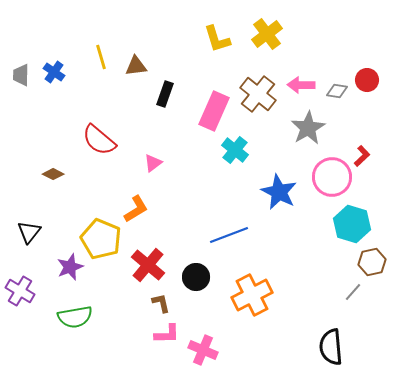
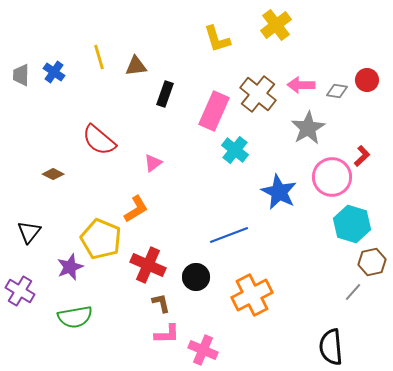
yellow cross: moved 9 px right, 9 px up
yellow line: moved 2 px left
red cross: rotated 16 degrees counterclockwise
